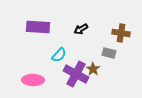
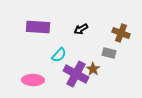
brown cross: rotated 12 degrees clockwise
